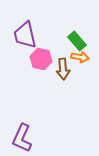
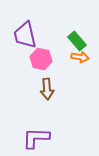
brown arrow: moved 16 px left, 20 px down
purple L-shape: moved 14 px right; rotated 68 degrees clockwise
